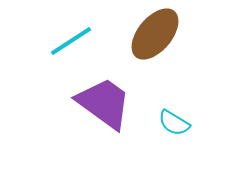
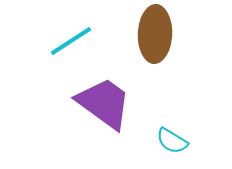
brown ellipse: rotated 38 degrees counterclockwise
cyan semicircle: moved 2 px left, 18 px down
